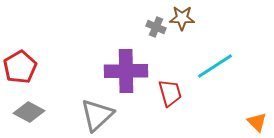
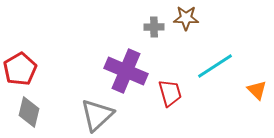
brown star: moved 4 px right
gray cross: moved 2 px left; rotated 24 degrees counterclockwise
red pentagon: moved 2 px down
purple cross: rotated 24 degrees clockwise
gray diamond: rotated 76 degrees clockwise
orange triangle: moved 32 px up
